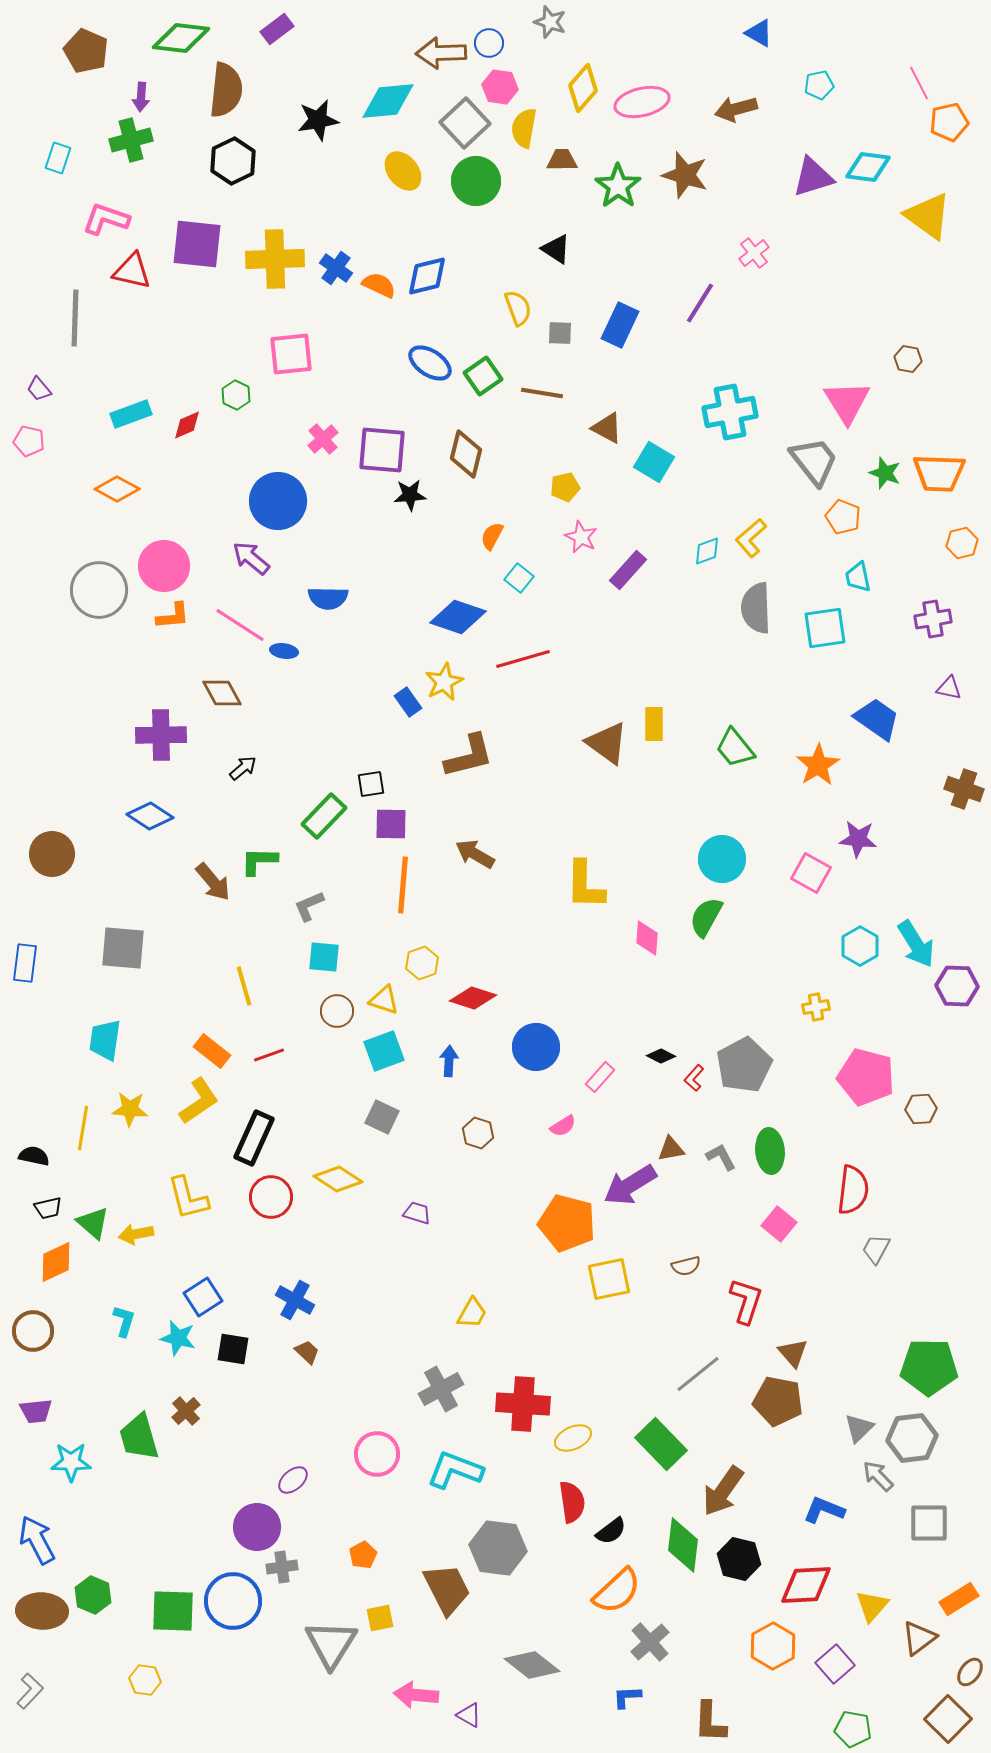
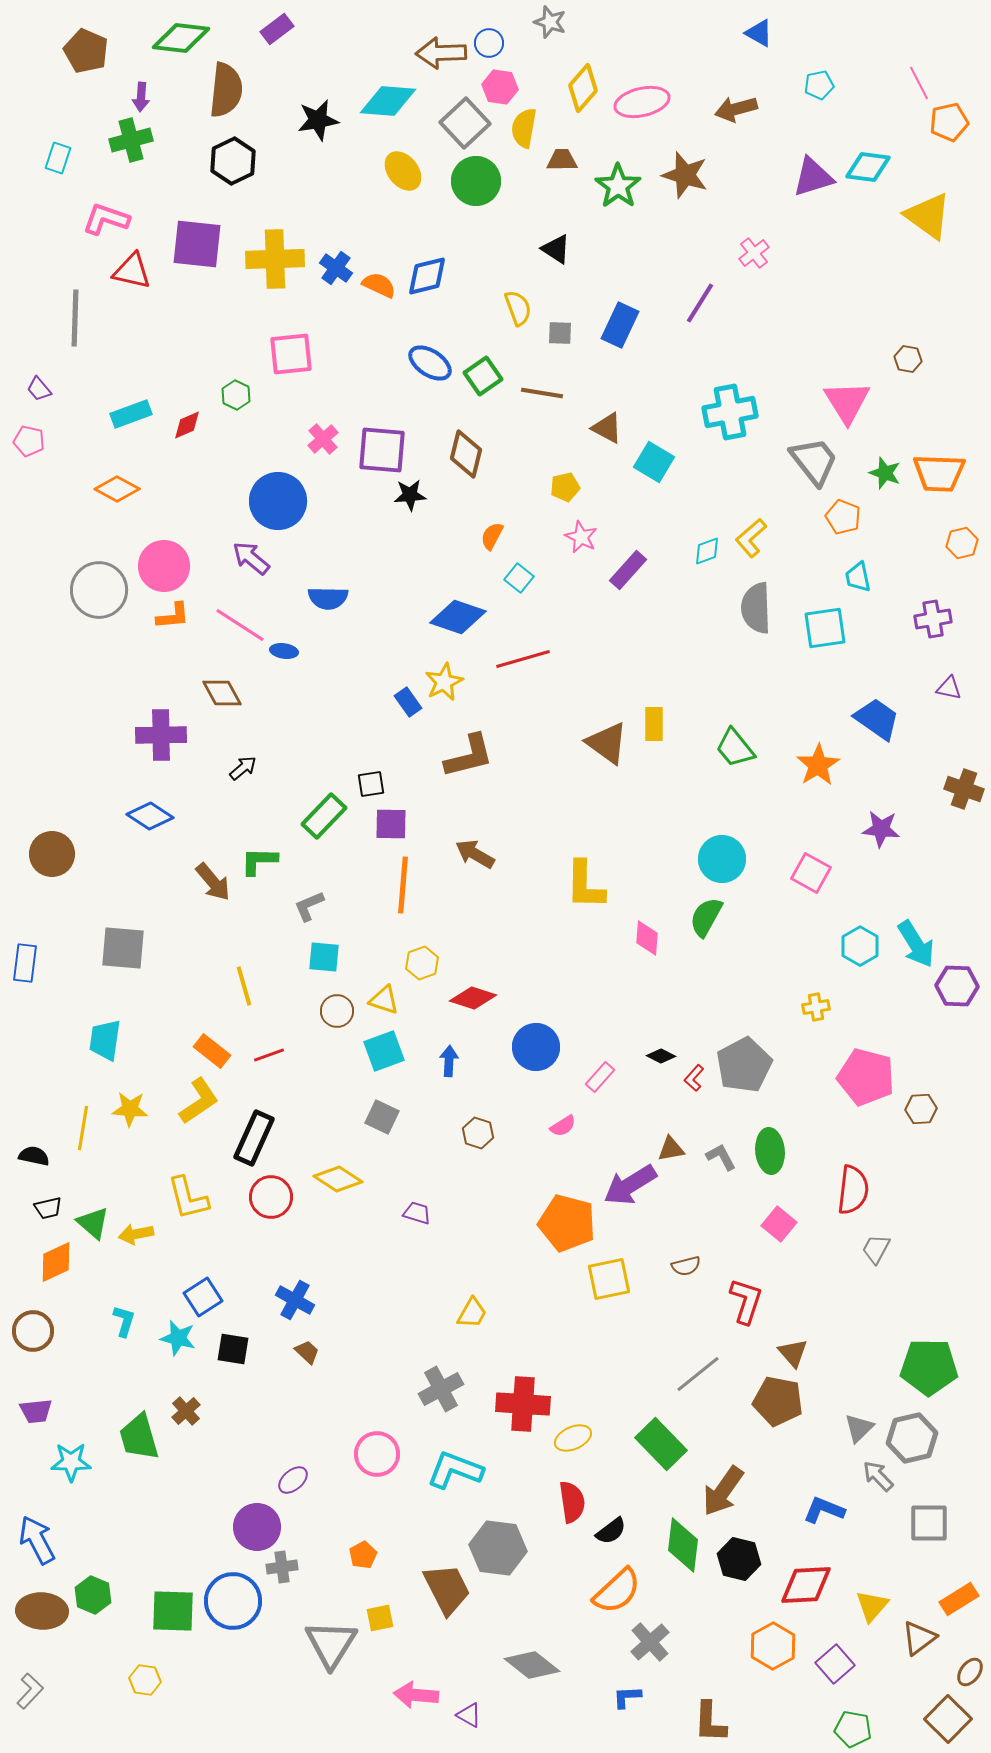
cyan diamond at (388, 101): rotated 10 degrees clockwise
purple star at (858, 839): moved 23 px right, 10 px up
gray hexagon at (912, 1438): rotated 6 degrees counterclockwise
